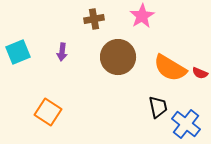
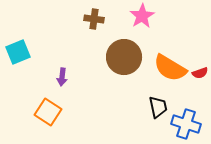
brown cross: rotated 18 degrees clockwise
purple arrow: moved 25 px down
brown circle: moved 6 px right
red semicircle: rotated 42 degrees counterclockwise
blue cross: rotated 20 degrees counterclockwise
